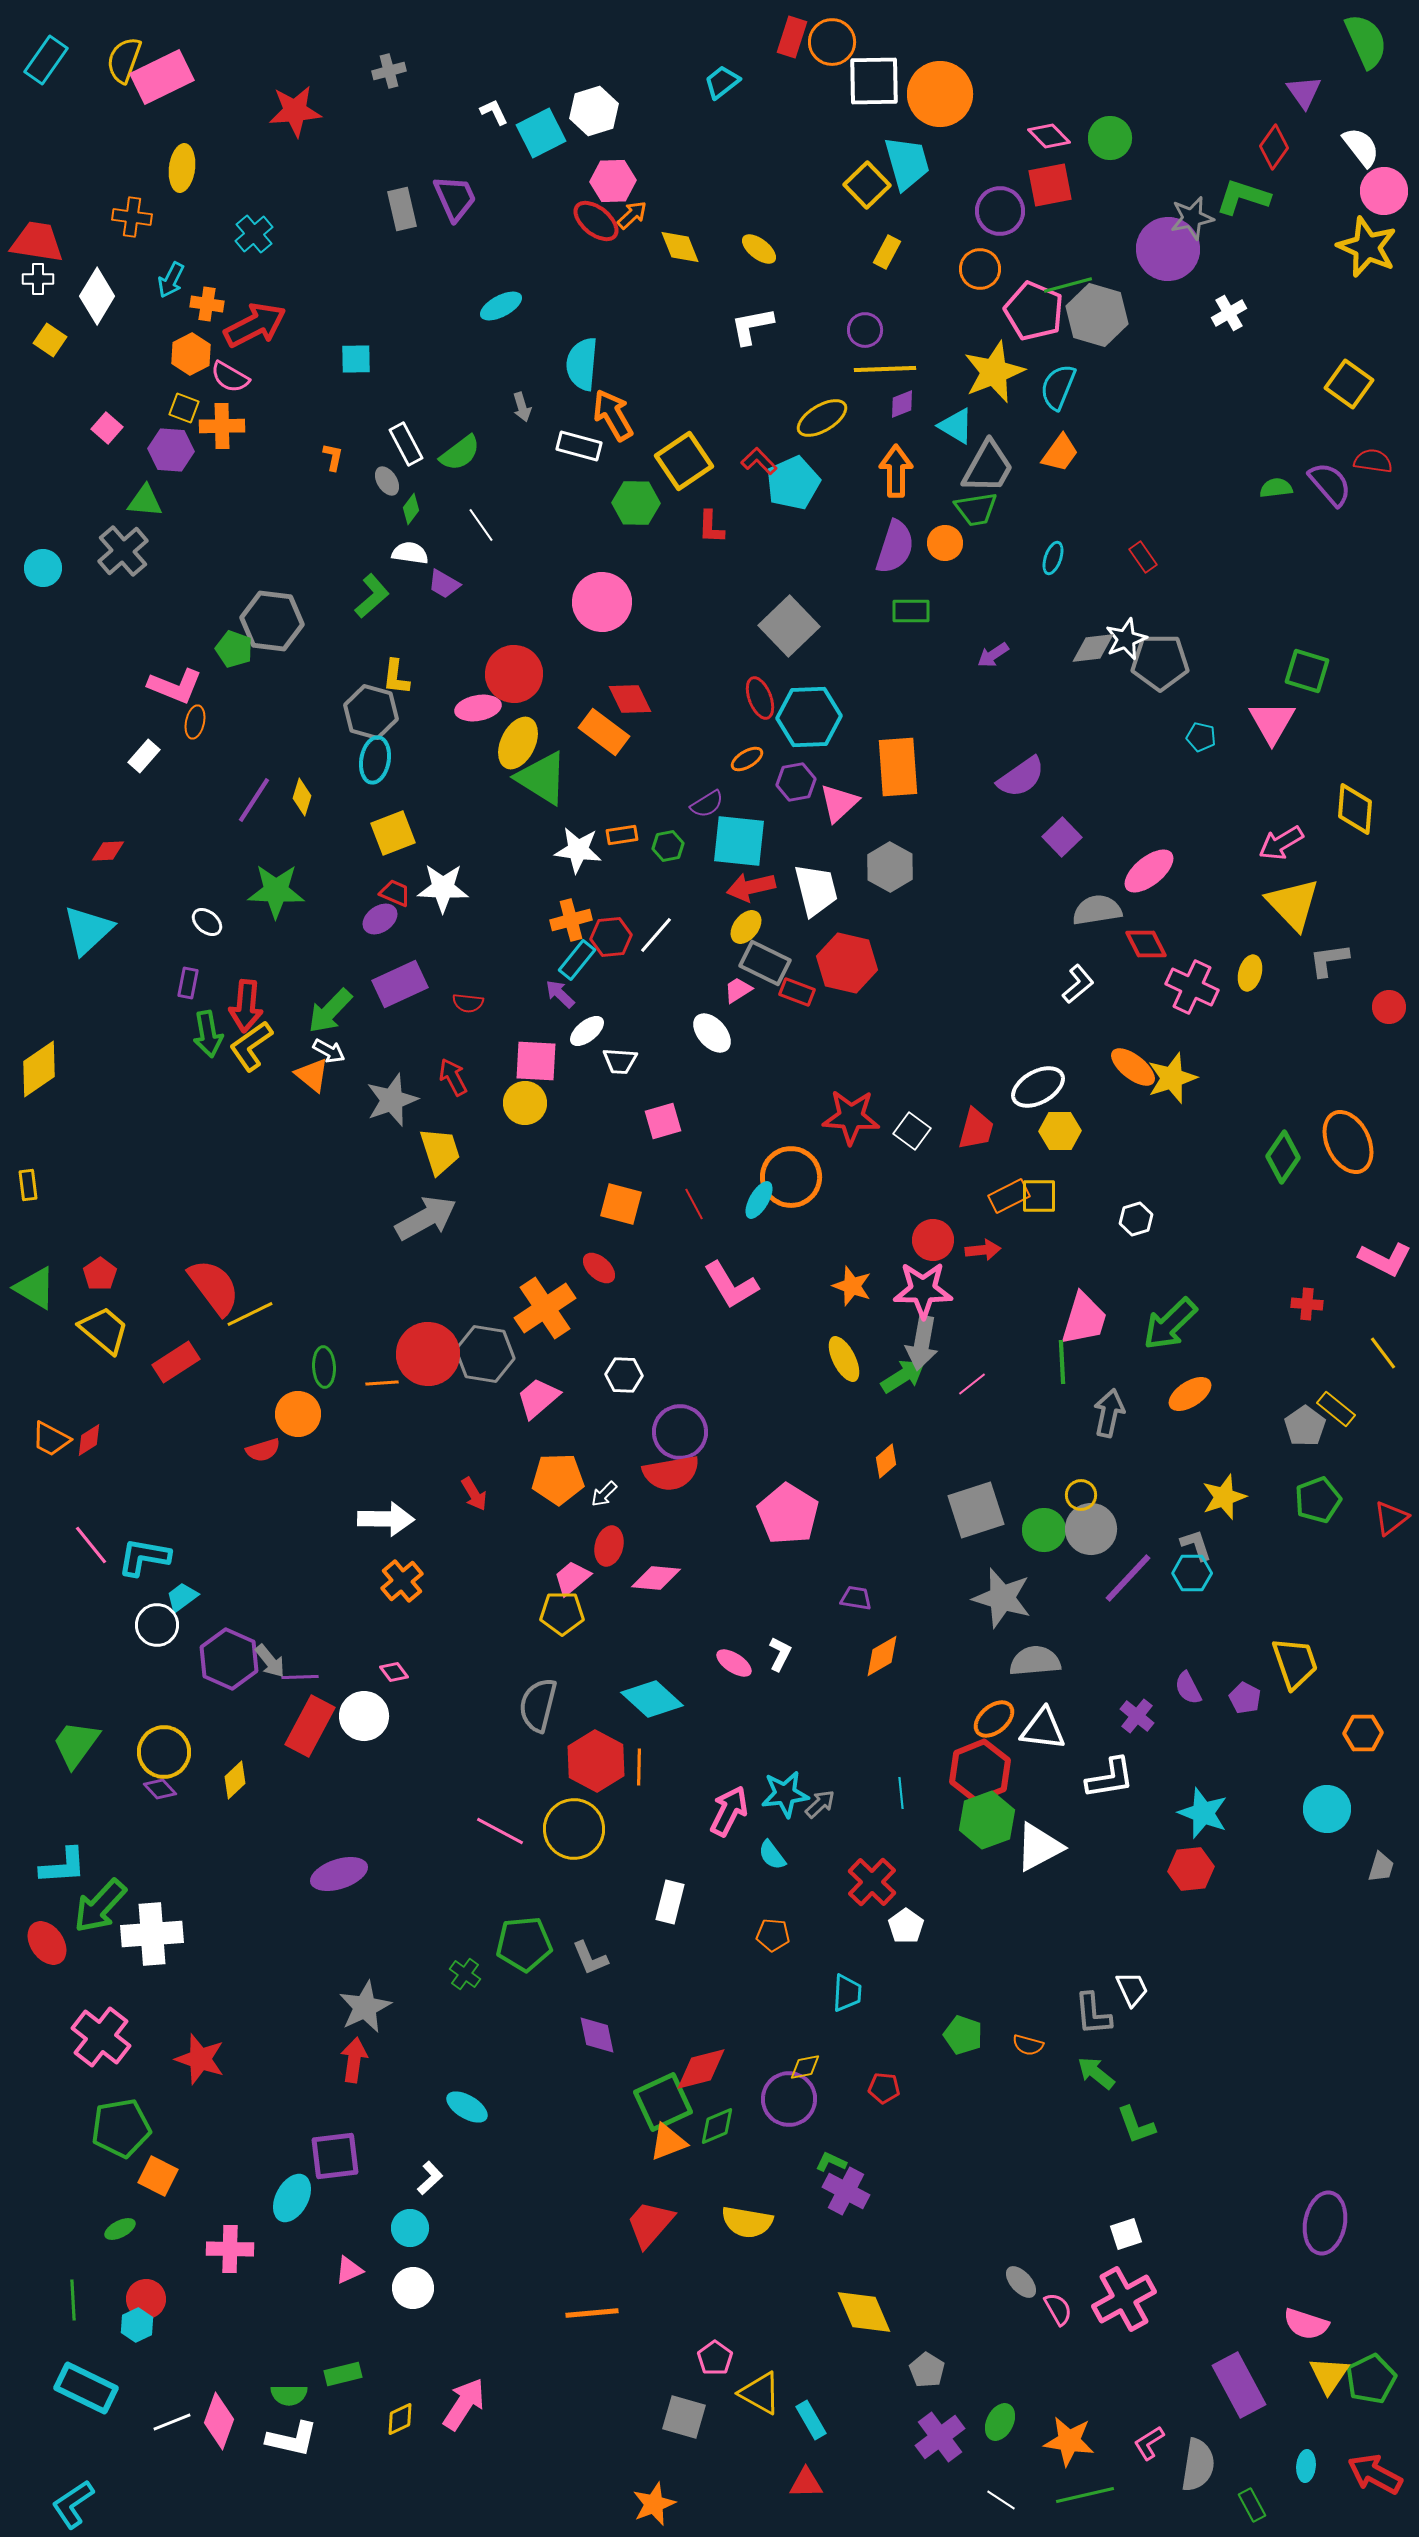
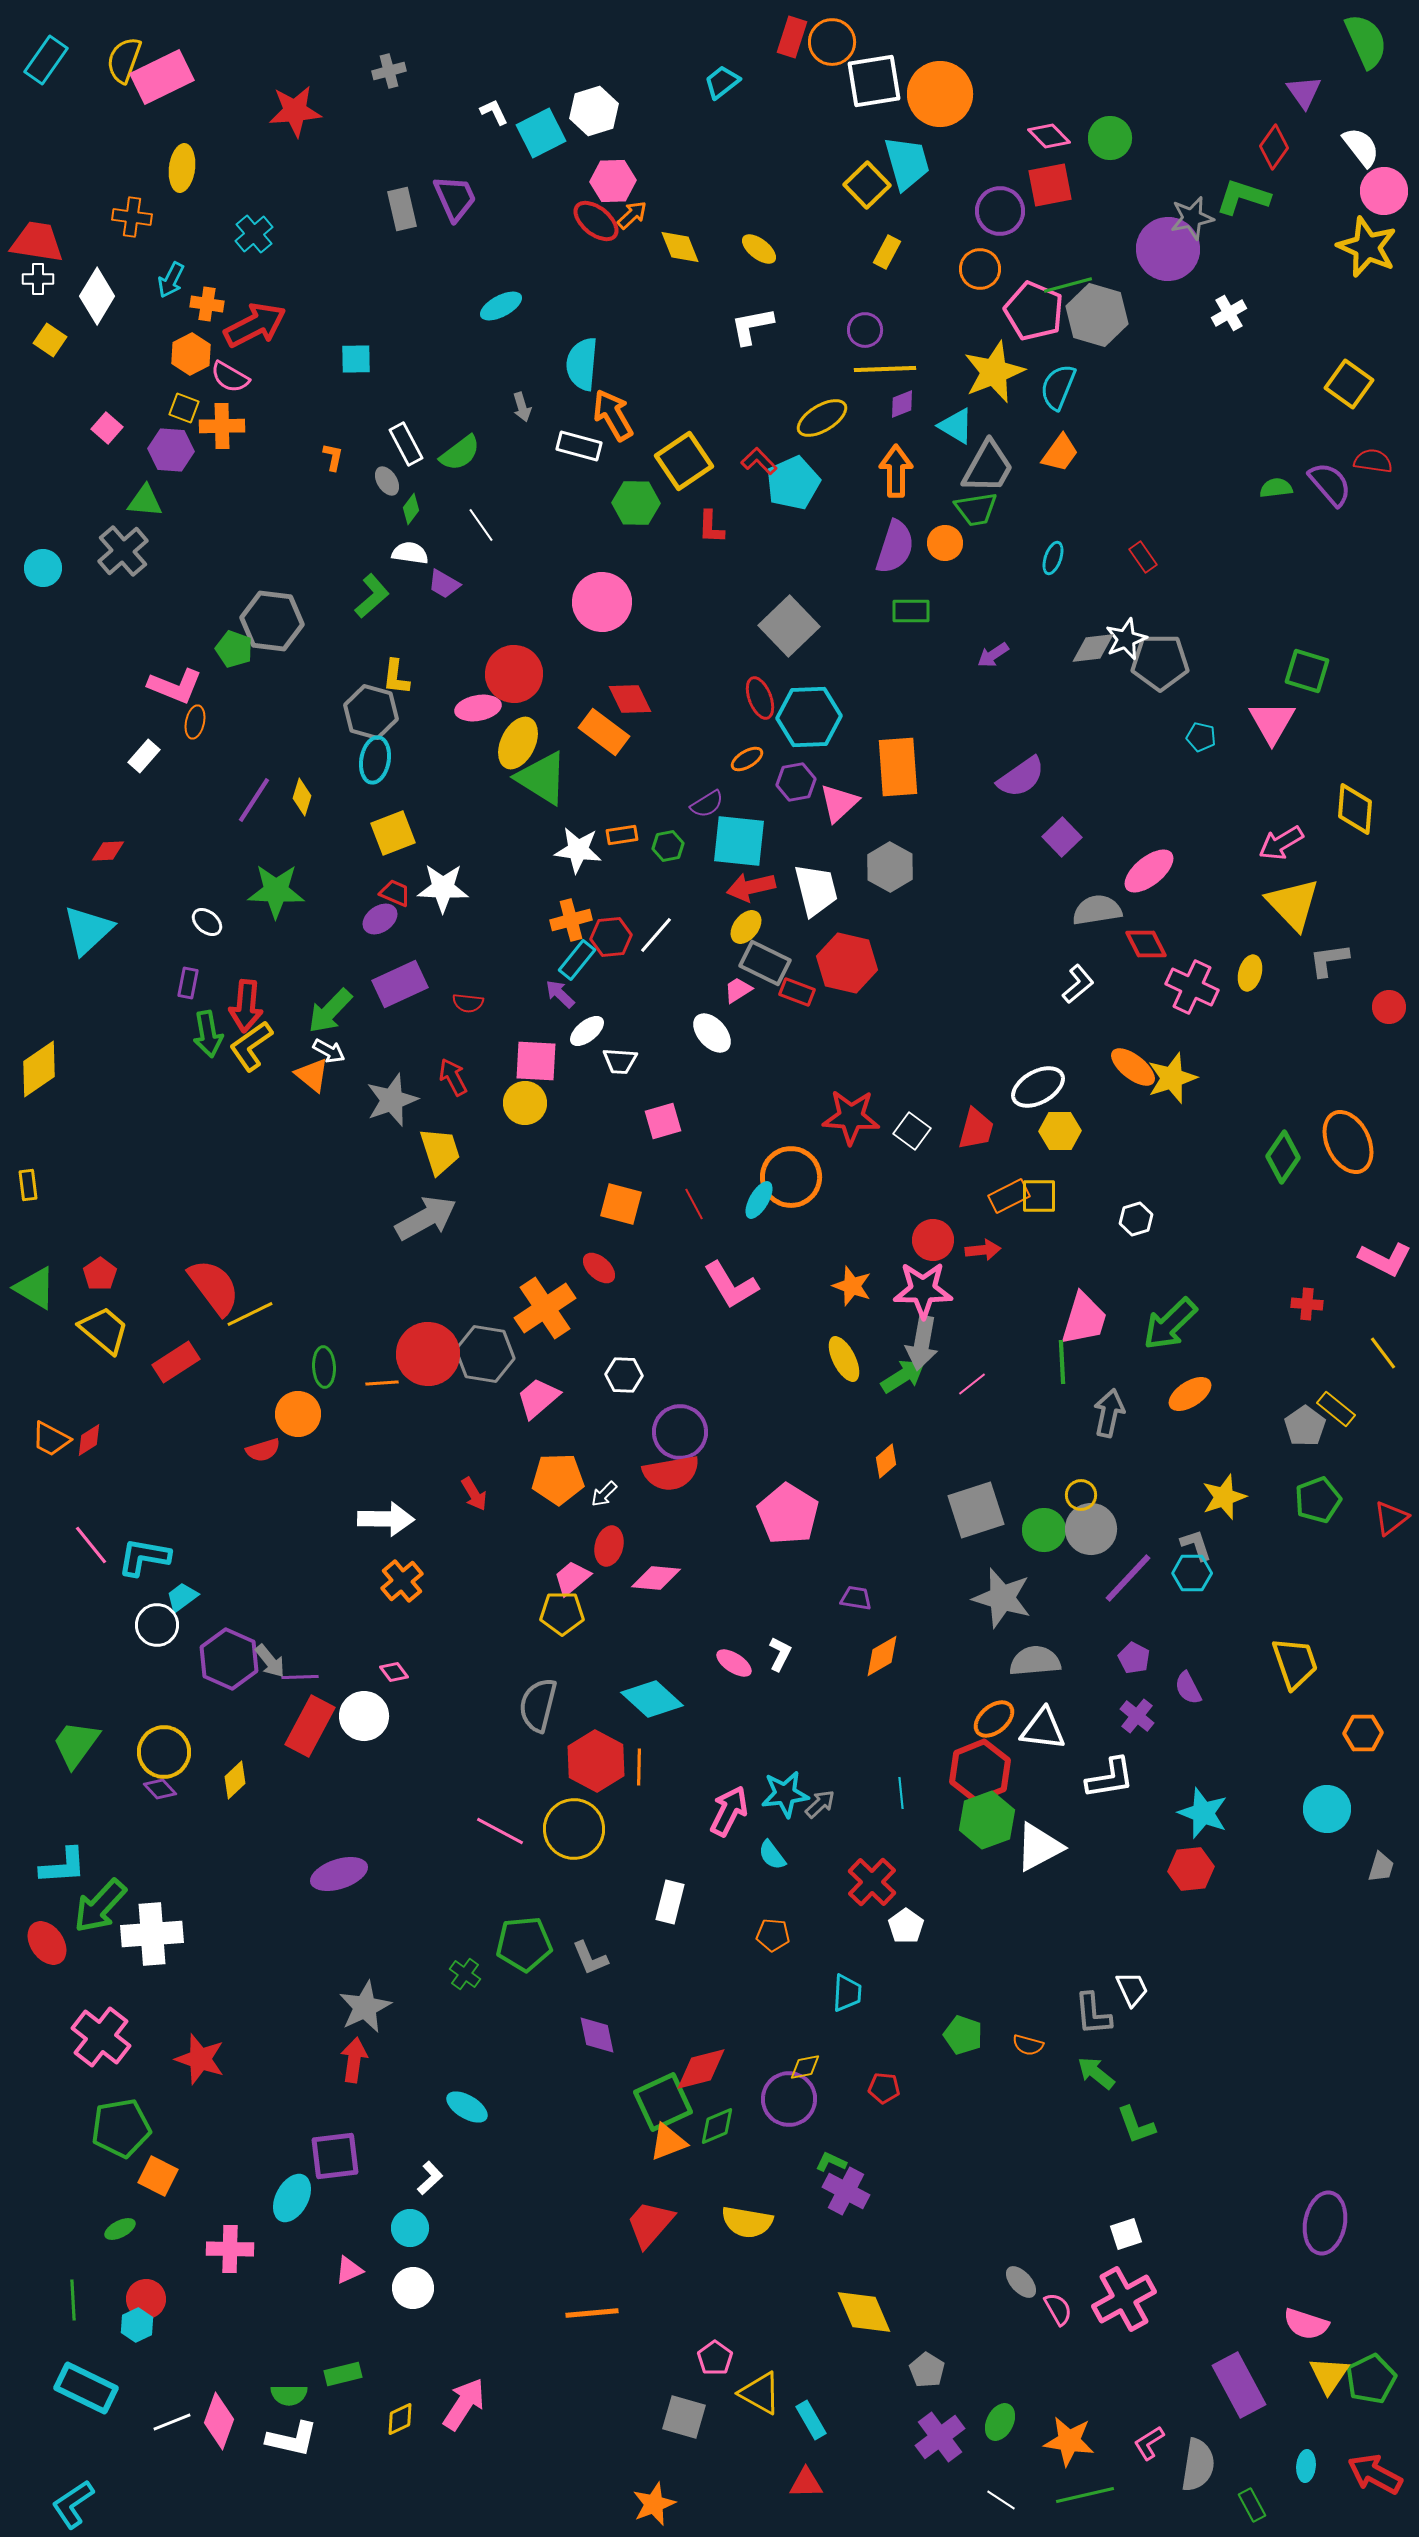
white square at (874, 81): rotated 8 degrees counterclockwise
purple pentagon at (1245, 1698): moved 111 px left, 40 px up
